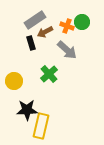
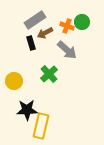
brown arrow: moved 1 px down
